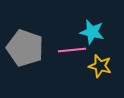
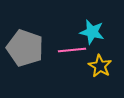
yellow star: rotated 15 degrees clockwise
